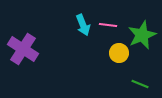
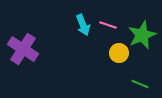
pink line: rotated 12 degrees clockwise
